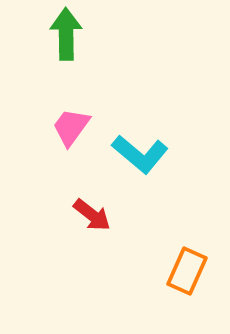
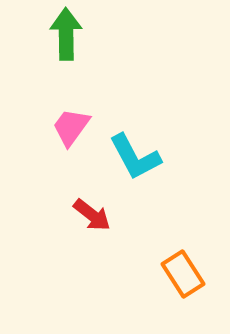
cyan L-shape: moved 5 px left, 3 px down; rotated 22 degrees clockwise
orange rectangle: moved 4 px left, 3 px down; rotated 57 degrees counterclockwise
